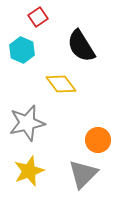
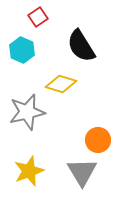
yellow diamond: rotated 36 degrees counterclockwise
gray star: moved 11 px up
gray triangle: moved 1 px left, 2 px up; rotated 16 degrees counterclockwise
